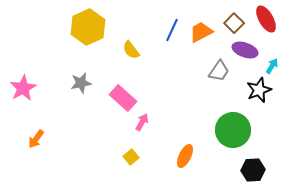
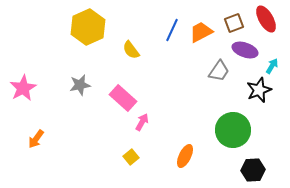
brown square: rotated 24 degrees clockwise
gray star: moved 1 px left, 2 px down
